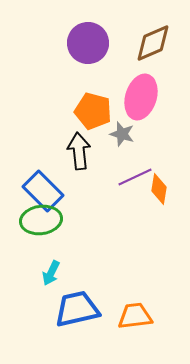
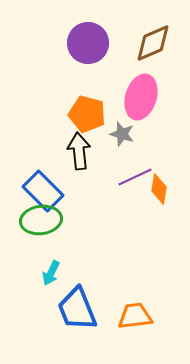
orange pentagon: moved 6 px left, 3 px down
blue trapezoid: rotated 99 degrees counterclockwise
